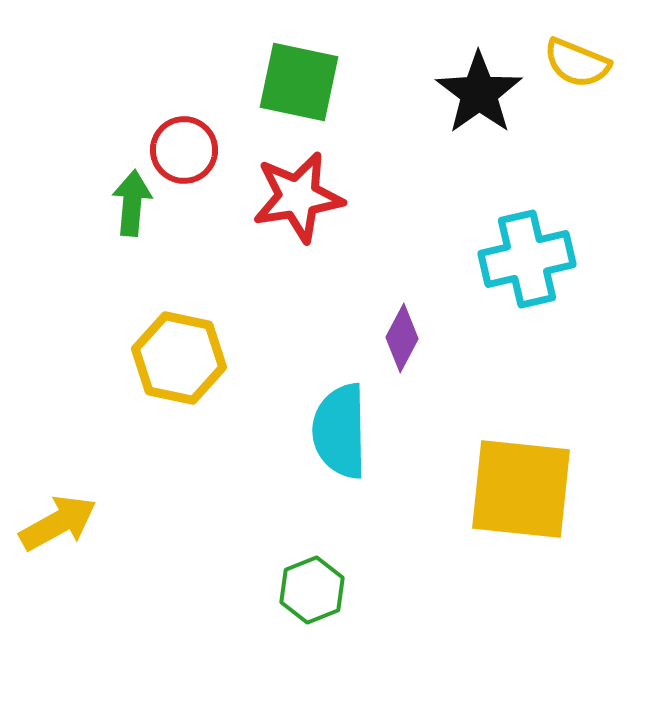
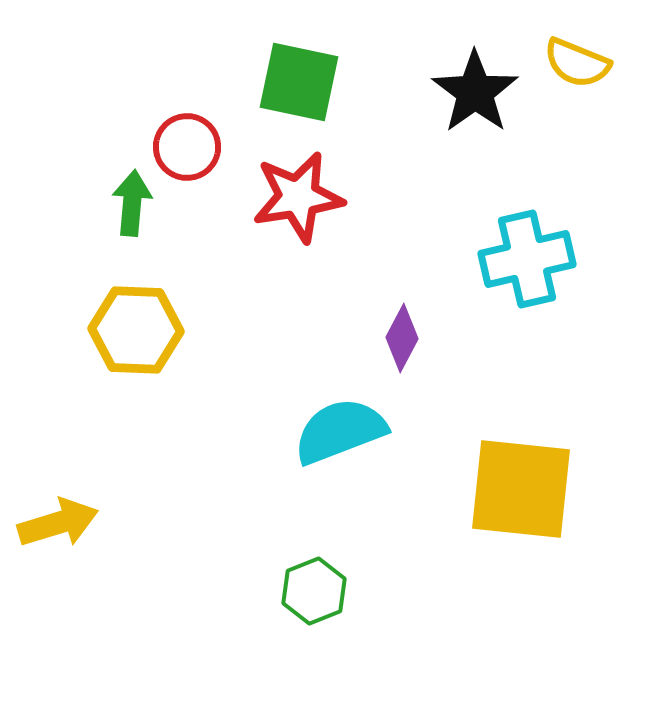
black star: moved 4 px left, 1 px up
red circle: moved 3 px right, 3 px up
yellow hexagon: moved 43 px left, 28 px up; rotated 10 degrees counterclockwise
cyan semicircle: rotated 70 degrees clockwise
yellow arrow: rotated 12 degrees clockwise
green hexagon: moved 2 px right, 1 px down
